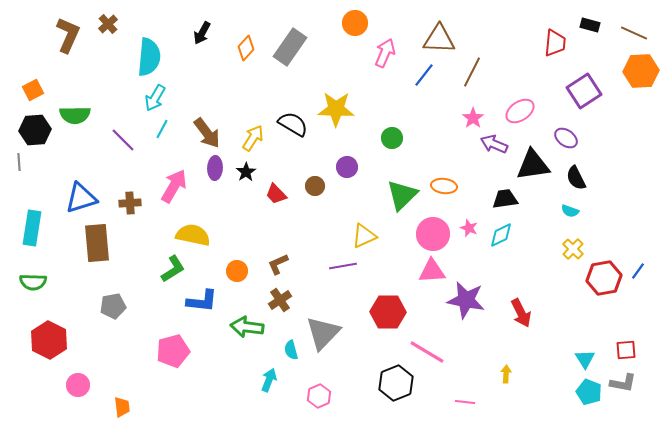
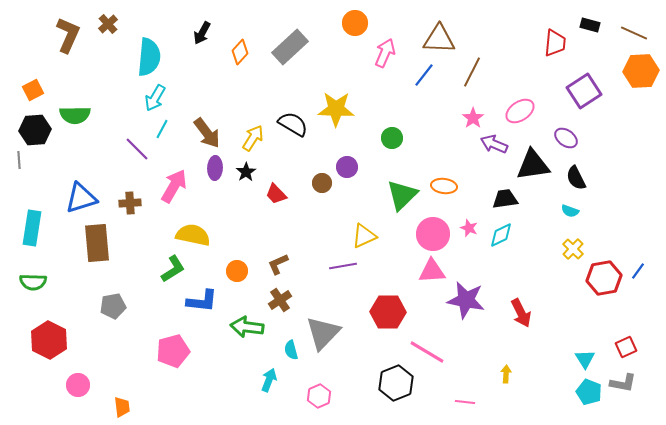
gray rectangle at (290, 47): rotated 12 degrees clockwise
orange diamond at (246, 48): moved 6 px left, 4 px down
purple line at (123, 140): moved 14 px right, 9 px down
gray line at (19, 162): moved 2 px up
brown circle at (315, 186): moved 7 px right, 3 px up
red square at (626, 350): moved 3 px up; rotated 20 degrees counterclockwise
